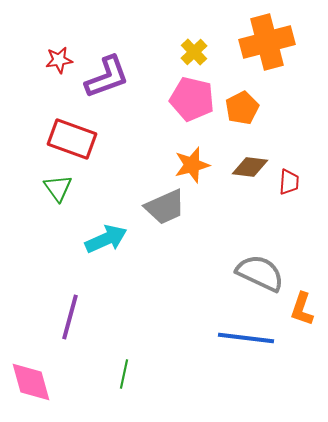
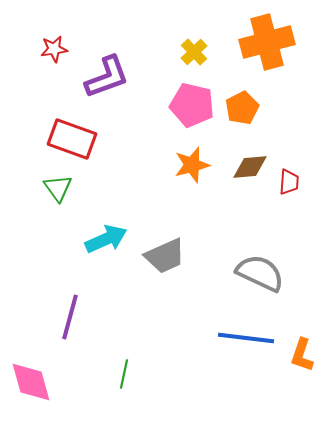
red star: moved 5 px left, 11 px up
pink pentagon: moved 6 px down
brown diamond: rotated 12 degrees counterclockwise
gray trapezoid: moved 49 px down
orange L-shape: moved 46 px down
